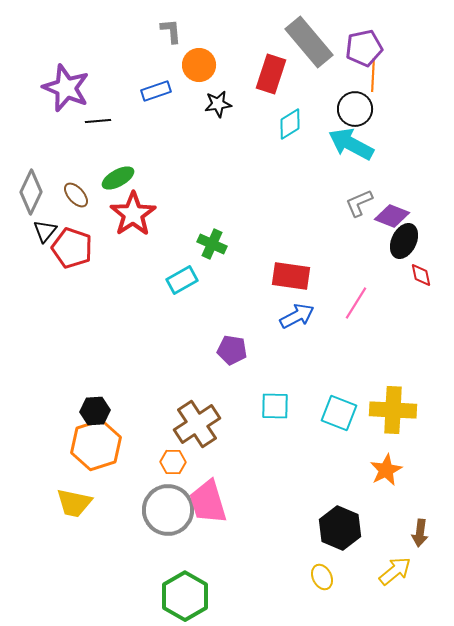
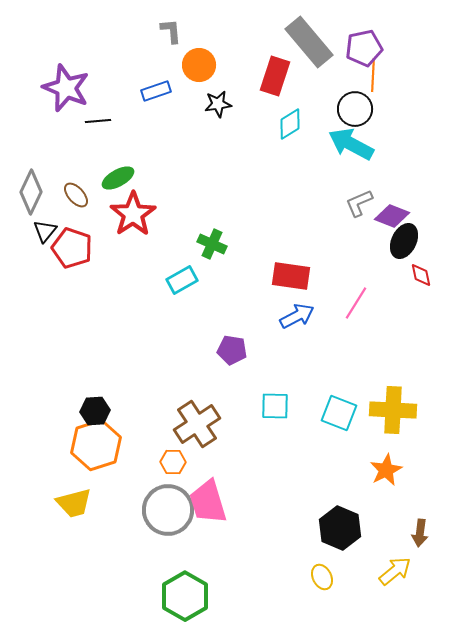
red rectangle at (271, 74): moved 4 px right, 2 px down
yellow trapezoid at (74, 503): rotated 27 degrees counterclockwise
